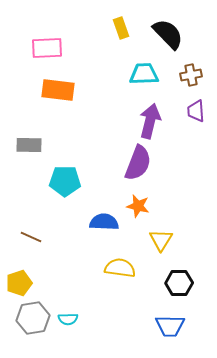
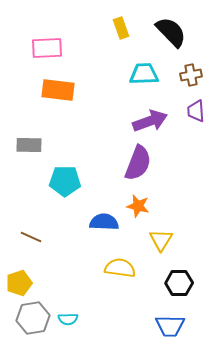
black semicircle: moved 3 px right, 2 px up
purple arrow: rotated 56 degrees clockwise
